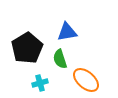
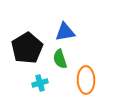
blue triangle: moved 2 px left
orange ellipse: rotated 48 degrees clockwise
